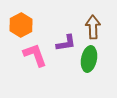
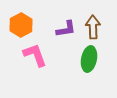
purple L-shape: moved 14 px up
